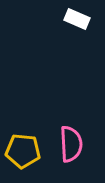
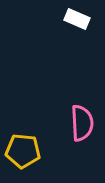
pink semicircle: moved 11 px right, 21 px up
